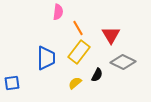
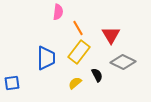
black semicircle: rotated 56 degrees counterclockwise
